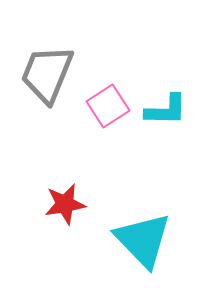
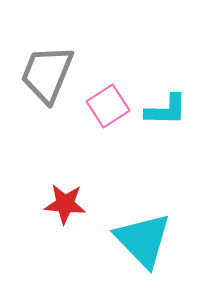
red star: rotated 15 degrees clockwise
